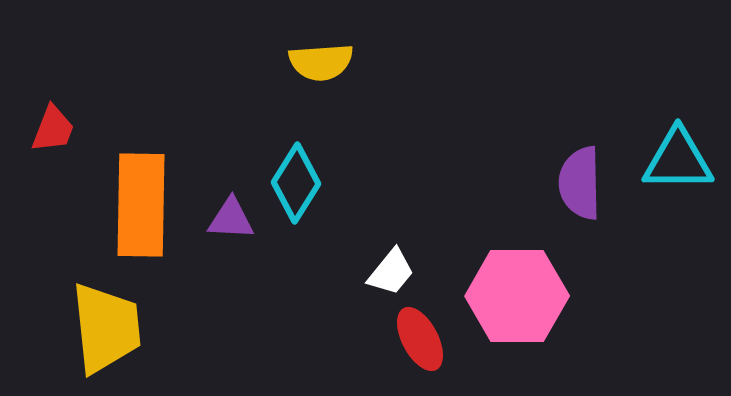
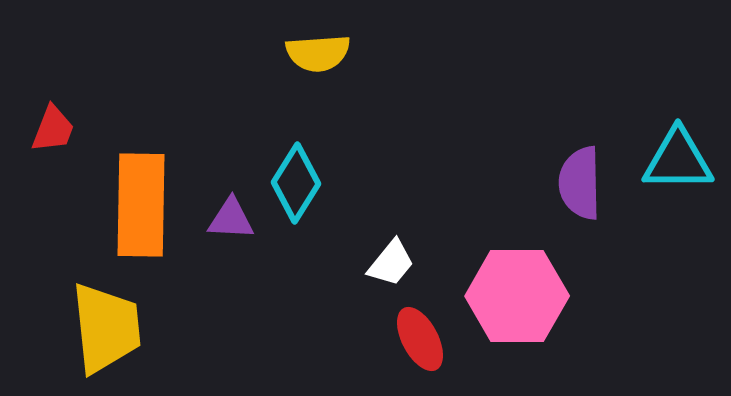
yellow semicircle: moved 3 px left, 9 px up
white trapezoid: moved 9 px up
